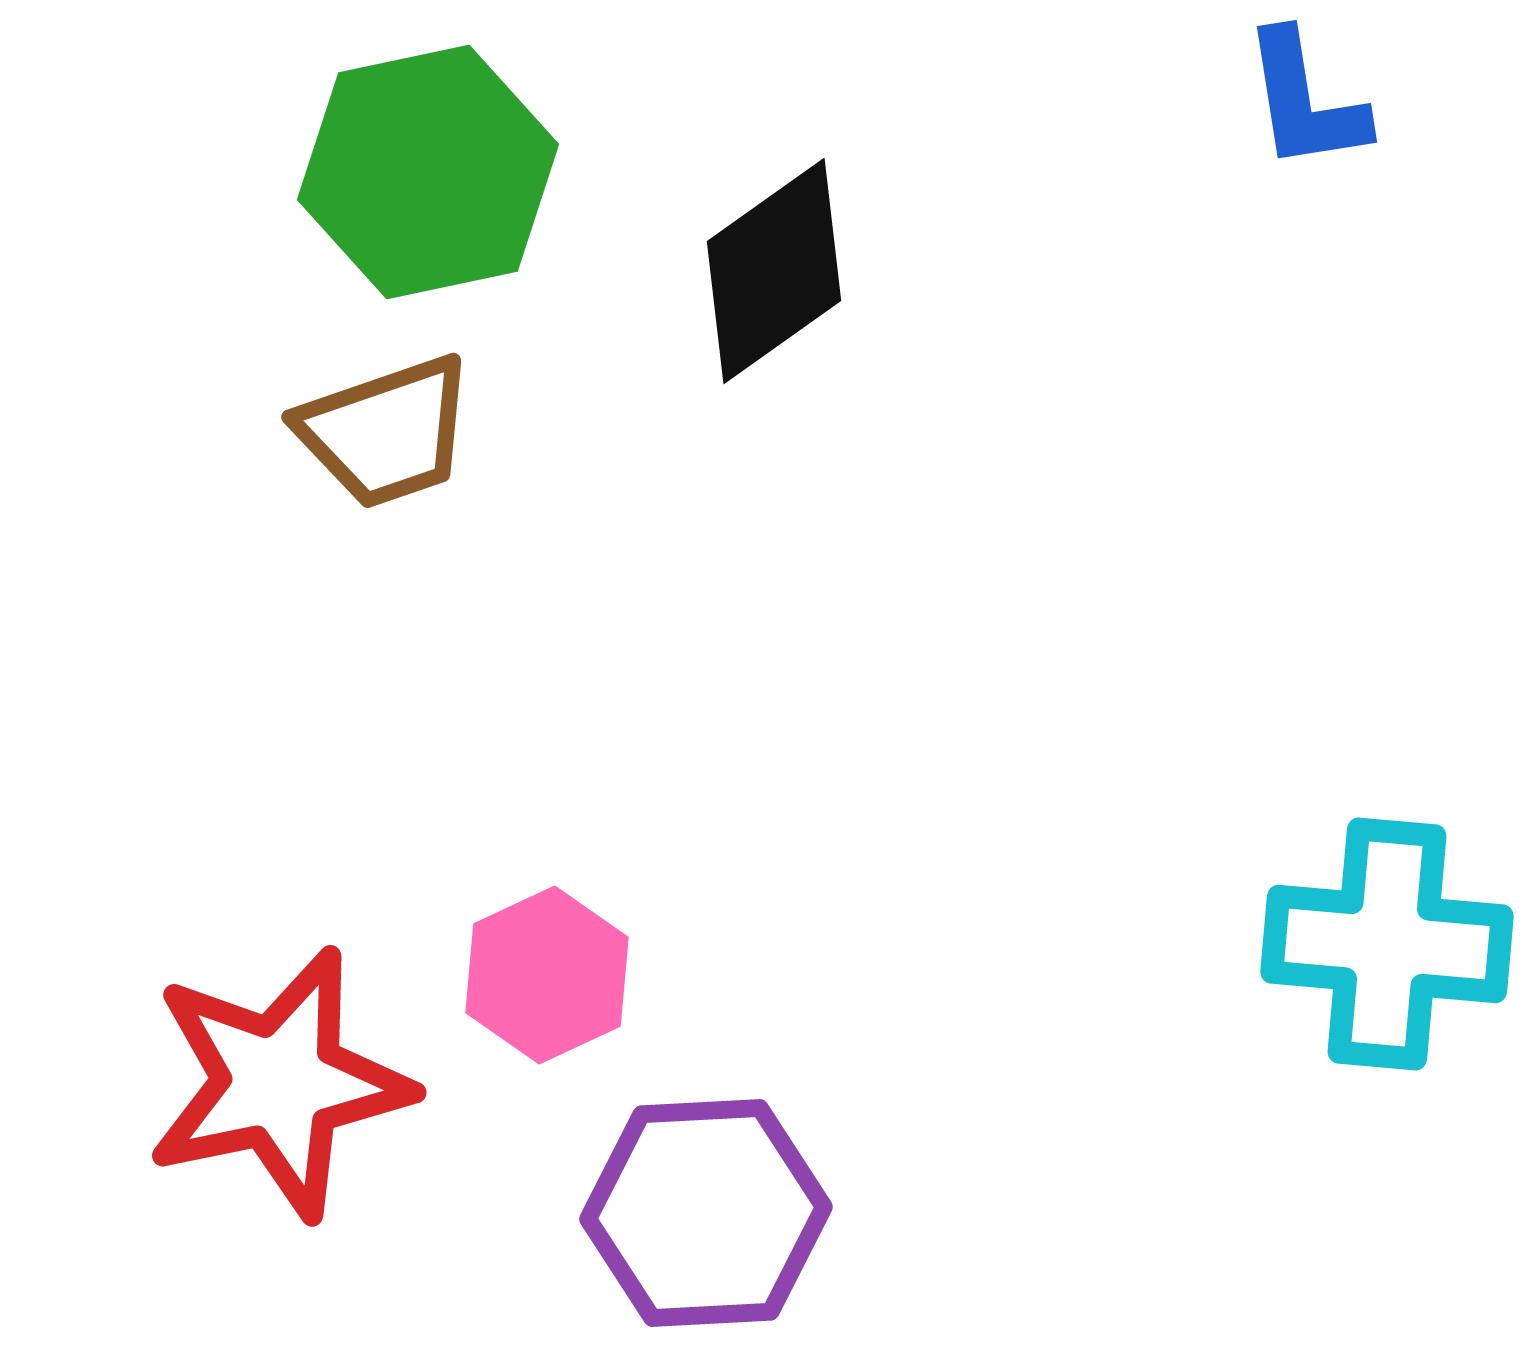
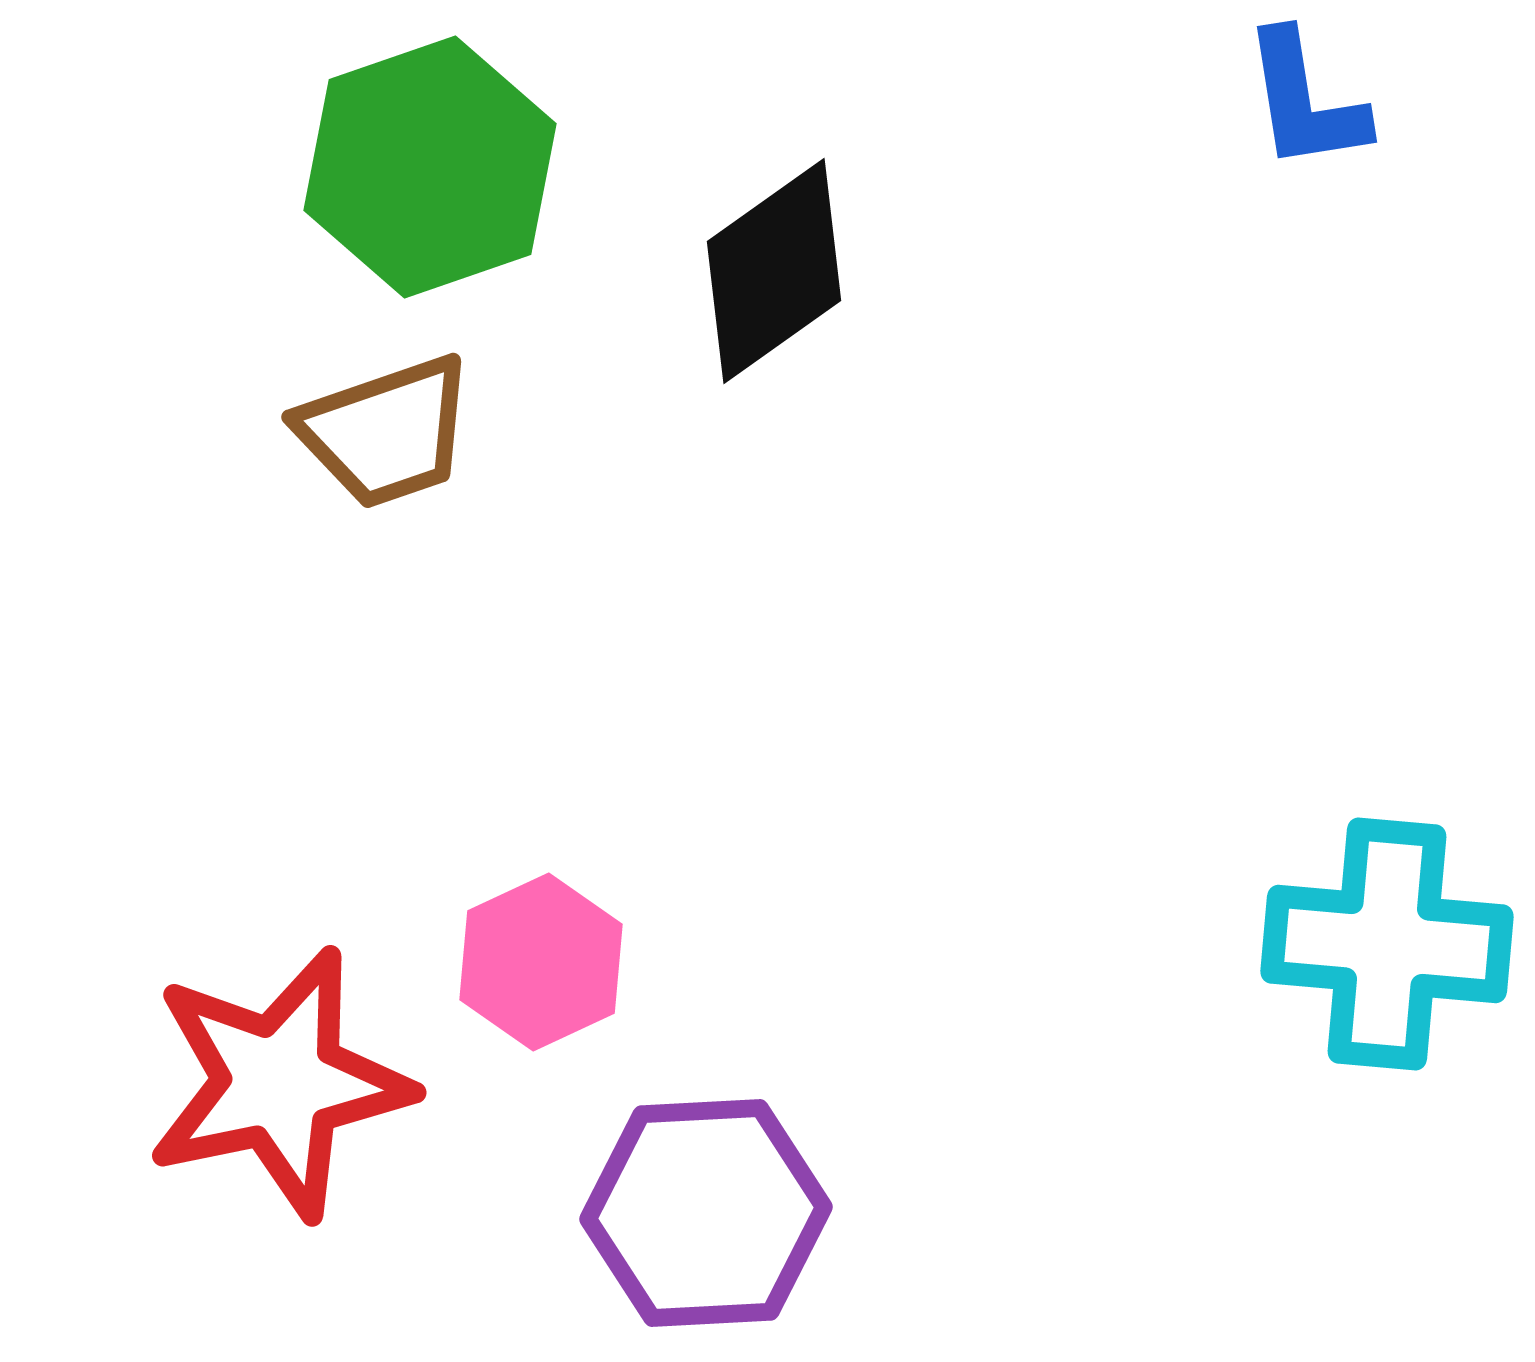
green hexagon: moved 2 px right, 5 px up; rotated 7 degrees counterclockwise
pink hexagon: moved 6 px left, 13 px up
